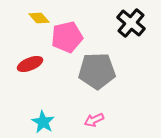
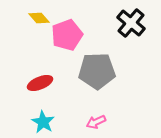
pink pentagon: moved 2 px up; rotated 8 degrees counterclockwise
red ellipse: moved 10 px right, 19 px down
pink arrow: moved 2 px right, 2 px down
